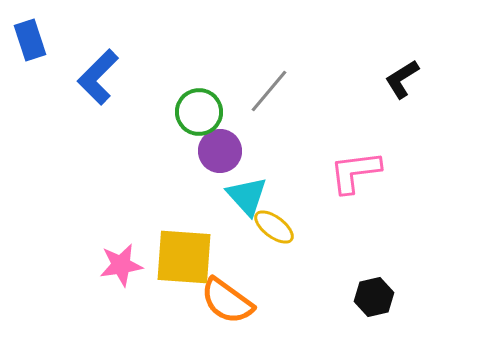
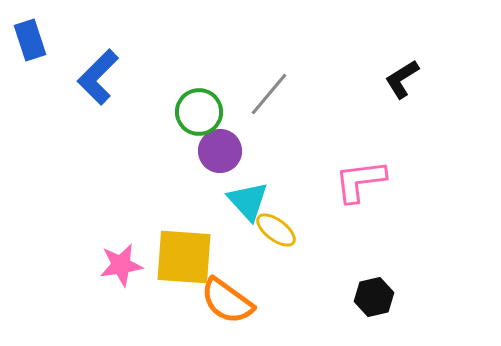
gray line: moved 3 px down
pink L-shape: moved 5 px right, 9 px down
cyan triangle: moved 1 px right, 5 px down
yellow ellipse: moved 2 px right, 3 px down
